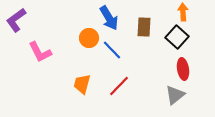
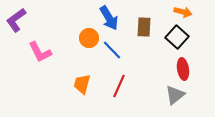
orange arrow: rotated 108 degrees clockwise
red line: rotated 20 degrees counterclockwise
